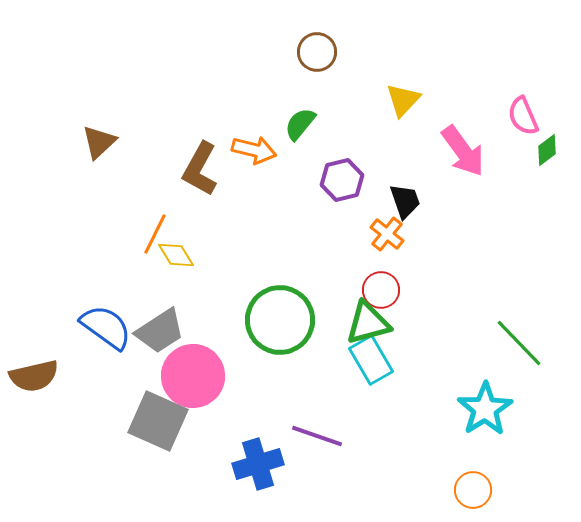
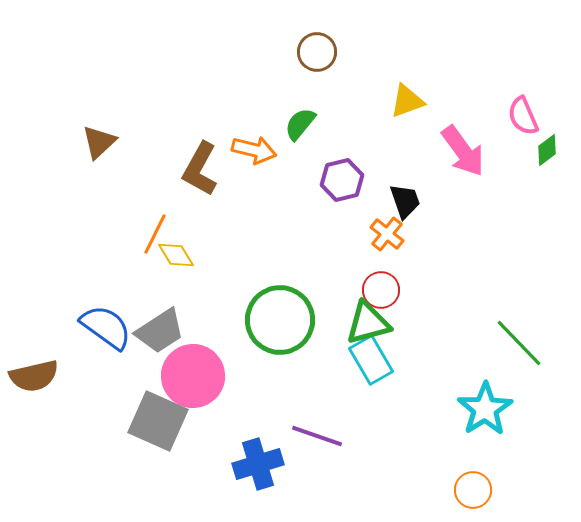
yellow triangle: moved 4 px right, 1 px down; rotated 27 degrees clockwise
